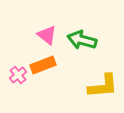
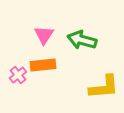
pink triangle: moved 3 px left; rotated 25 degrees clockwise
orange rectangle: rotated 15 degrees clockwise
yellow L-shape: moved 1 px right, 1 px down
